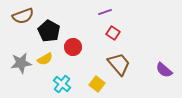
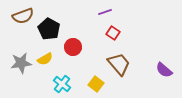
black pentagon: moved 2 px up
yellow square: moved 1 px left
